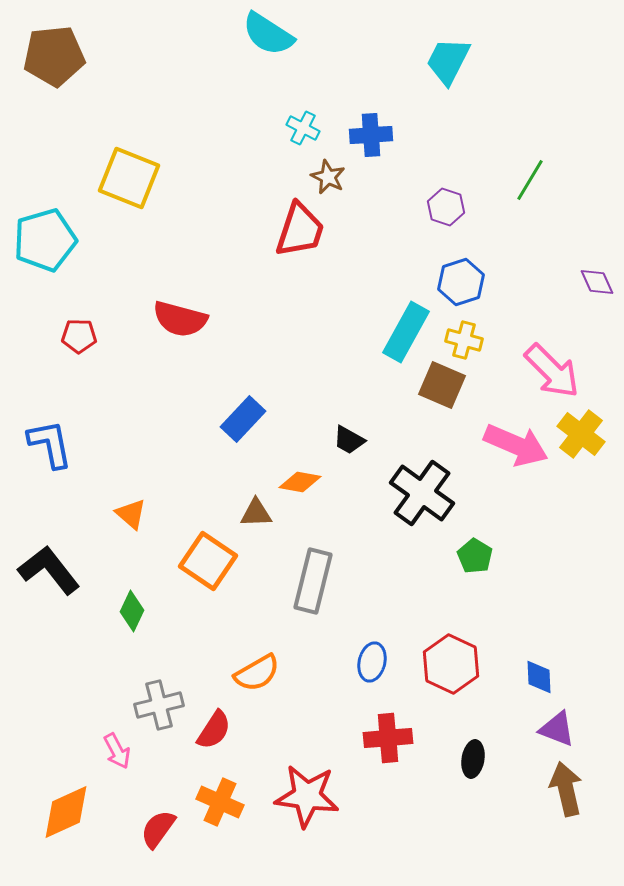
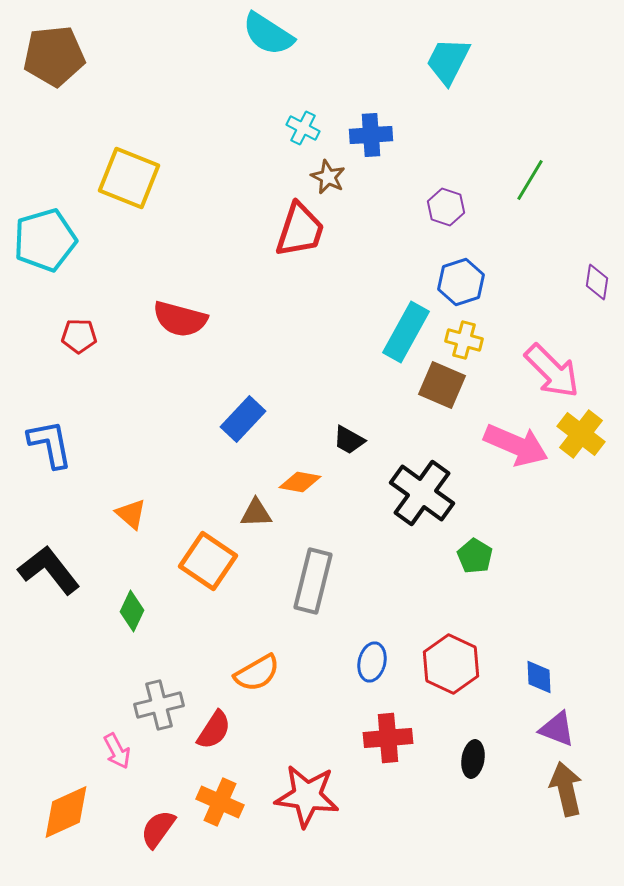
purple diamond at (597, 282): rotated 33 degrees clockwise
